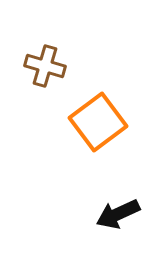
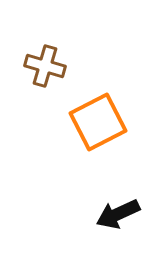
orange square: rotated 10 degrees clockwise
